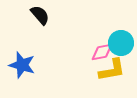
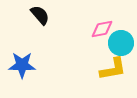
pink diamond: moved 23 px up
blue star: rotated 16 degrees counterclockwise
yellow L-shape: moved 1 px right, 1 px up
